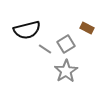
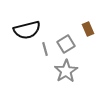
brown rectangle: moved 1 px right, 1 px down; rotated 40 degrees clockwise
gray line: rotated 40 degrees clockwise
